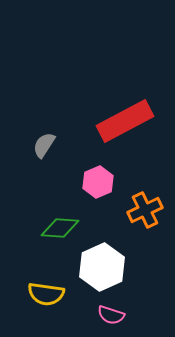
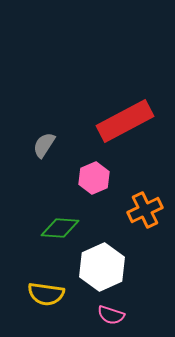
pink hexagon: moved 4 px left, 4 px up
